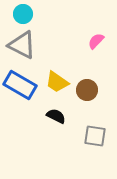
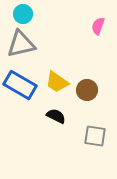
pink semicircle: moved 2 px right, 15 px up; rotated 24 degrees counterclockwise
gray triangle: moved 1 px left, 1 px up; rotated 40 degrees counterclockwise
